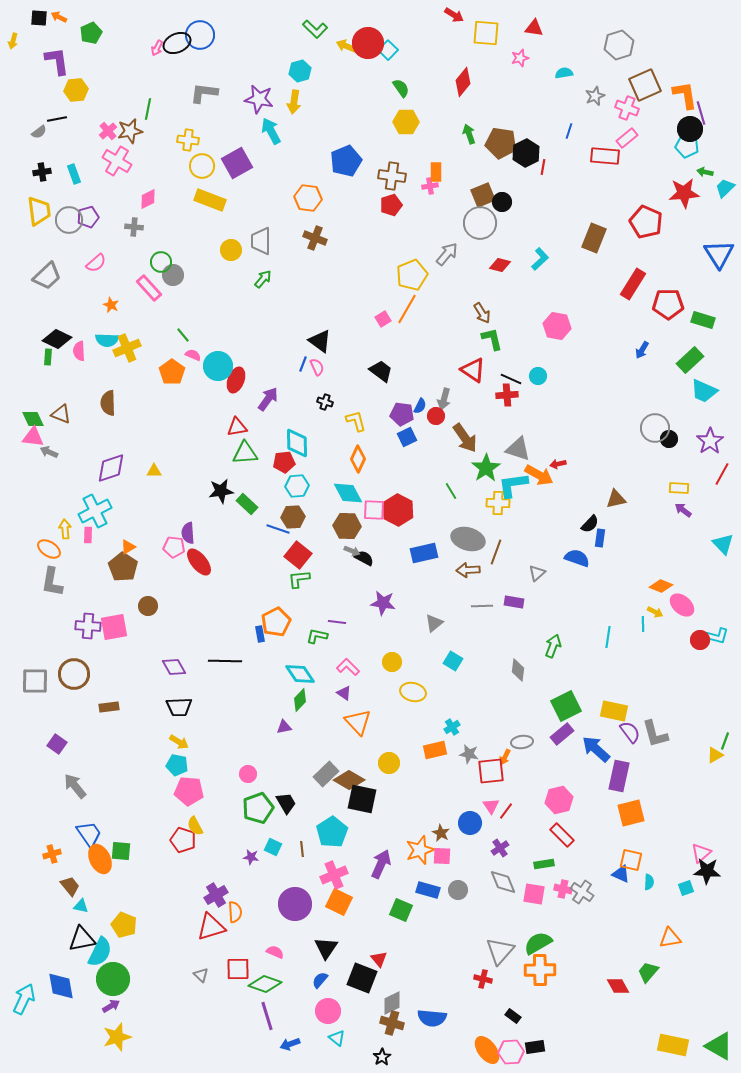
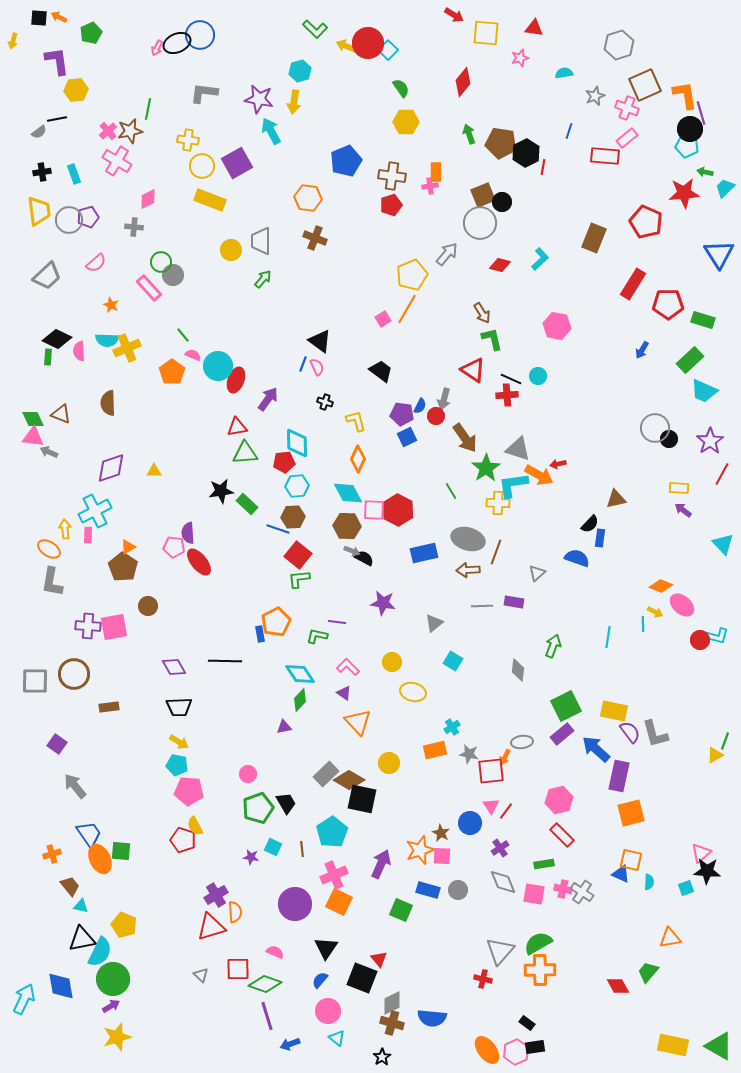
black rectangle at (513, 1016): moved 14 px right, 7 px down
pink hexagon at (511, 1052): moved 5 px right; rotated 20 degrees counterclockwise
